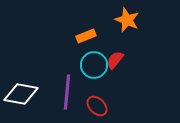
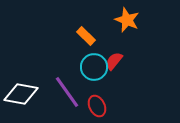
orange rectangle: rotated 66 degrees clockwise
red semicircle: moved 1 px left, 1 px down
cyan circle: moved 2 px down
purple line: rotated 40 degrees counterclockwise
red ellipse: rotated 20 degrees clockwise
